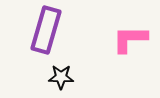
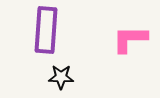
purple rectangle: rotated 12 degrees counterclockwise
